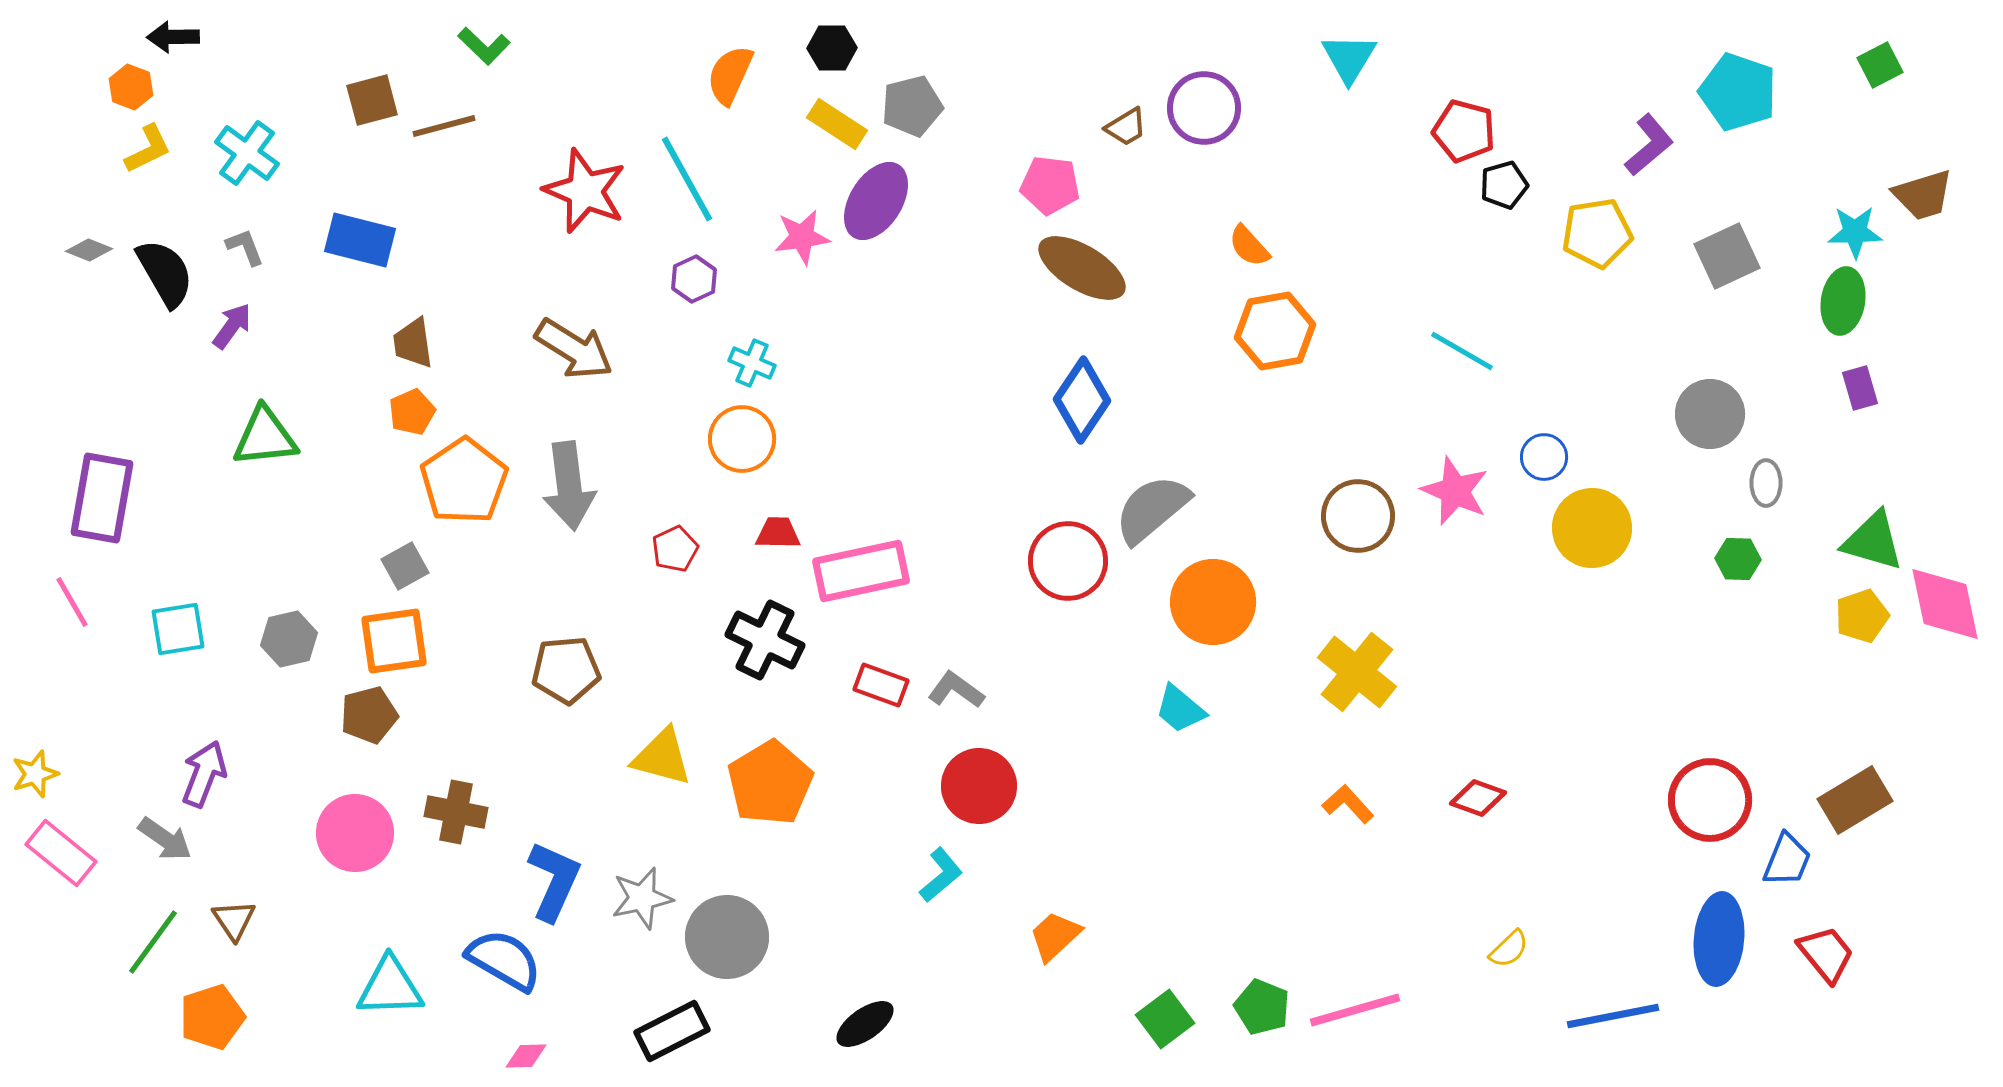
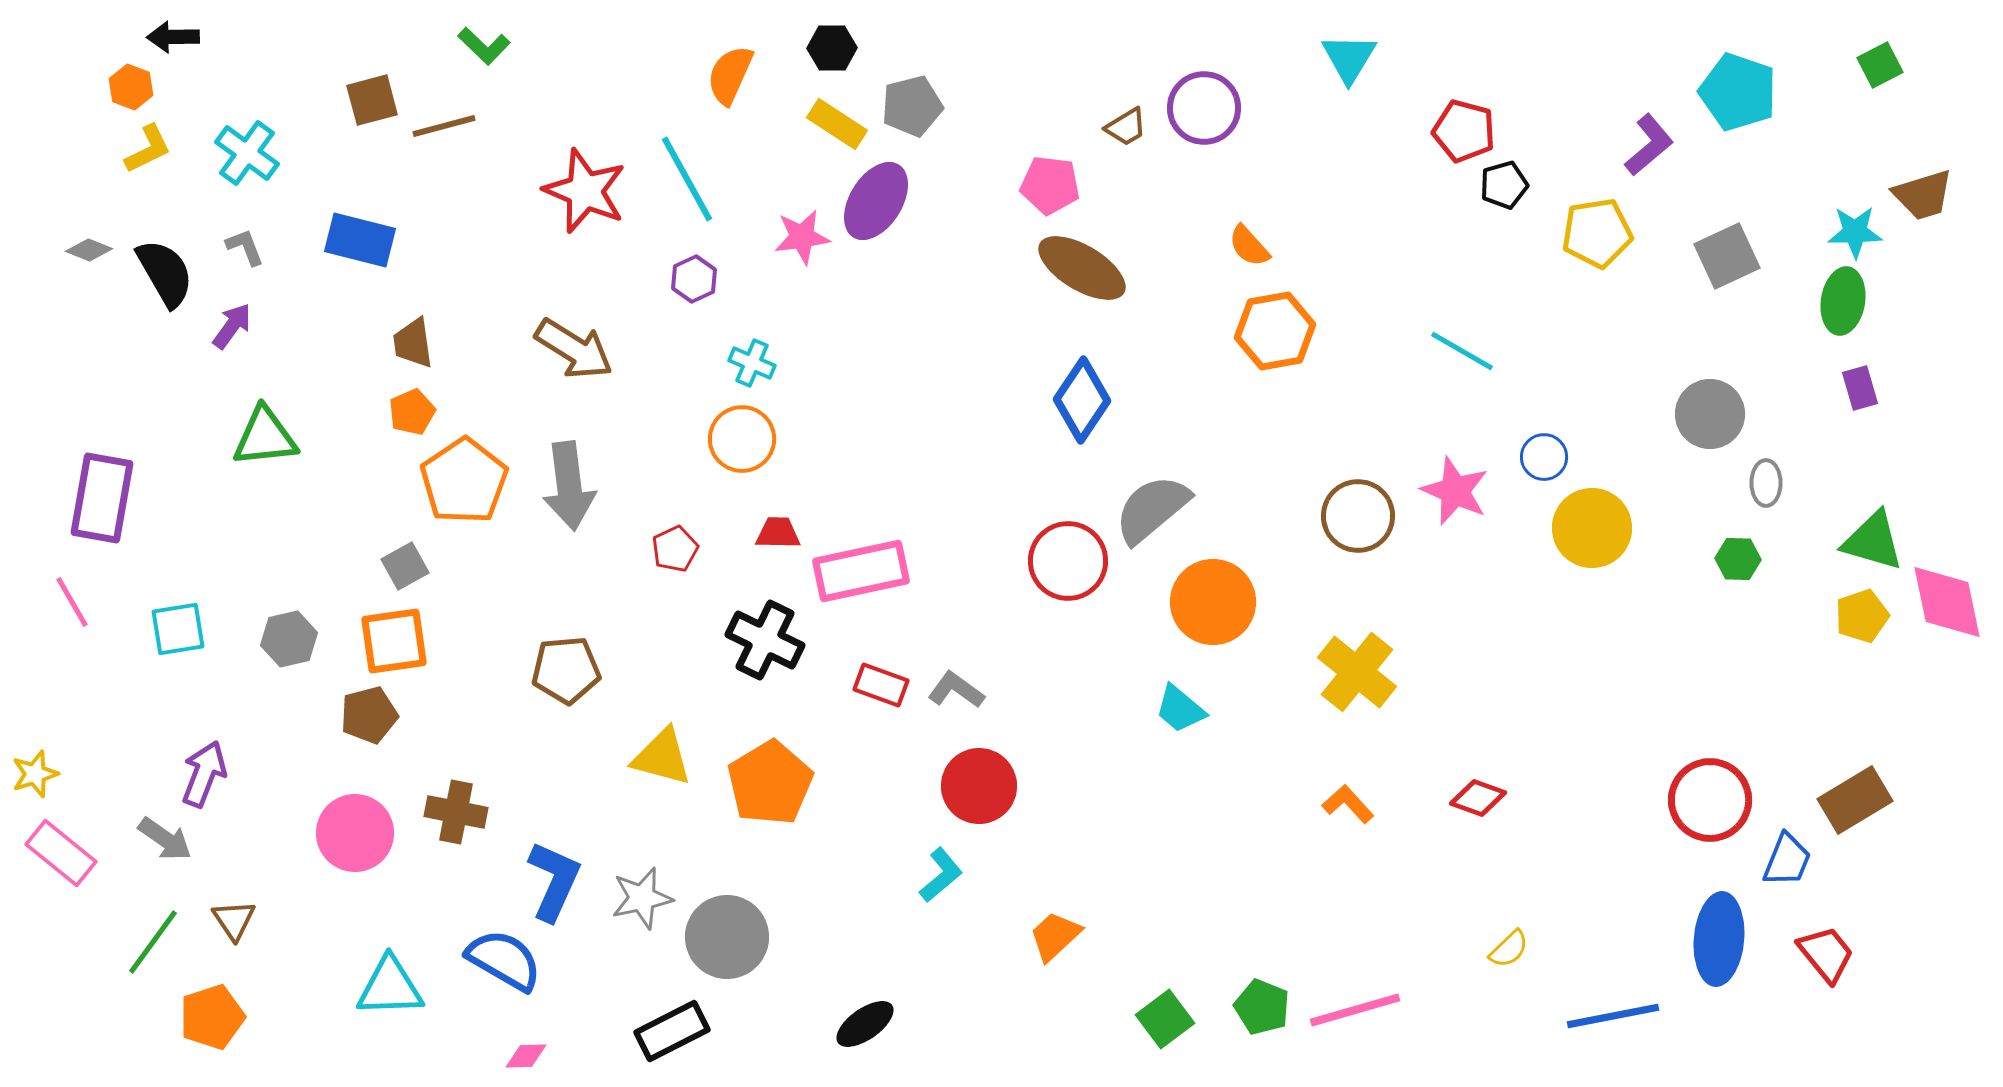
pink diamond at (1945, 604): moved 2 px right, 2 px up
